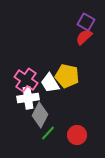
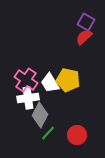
yellow pentagon: moved 1 px right, 4 px down
